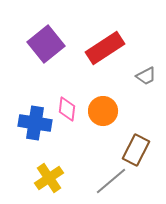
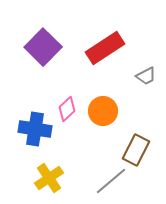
purple square: moved 3 px left, 3 px down; rotated 6 degrees counterclockwise
pink diamond: rotated 40 degrees clockwise
blue cross: moved 6 px down
